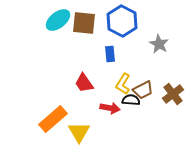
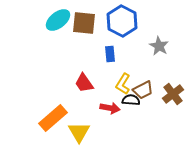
gray star: moved 2 px down
orange rectangle: moved 1 px up
